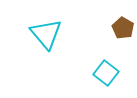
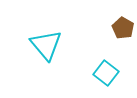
cyan triangle: moved 11 px down
